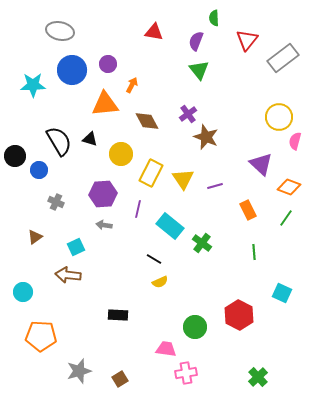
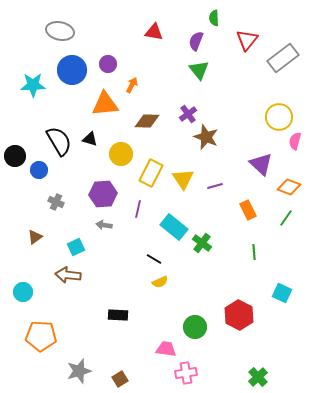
brown diamond at (147, 121): rotated 60 degrees counterclockwise
cyan rectangle at (170, 226): moved 4 px right, 1 px down
